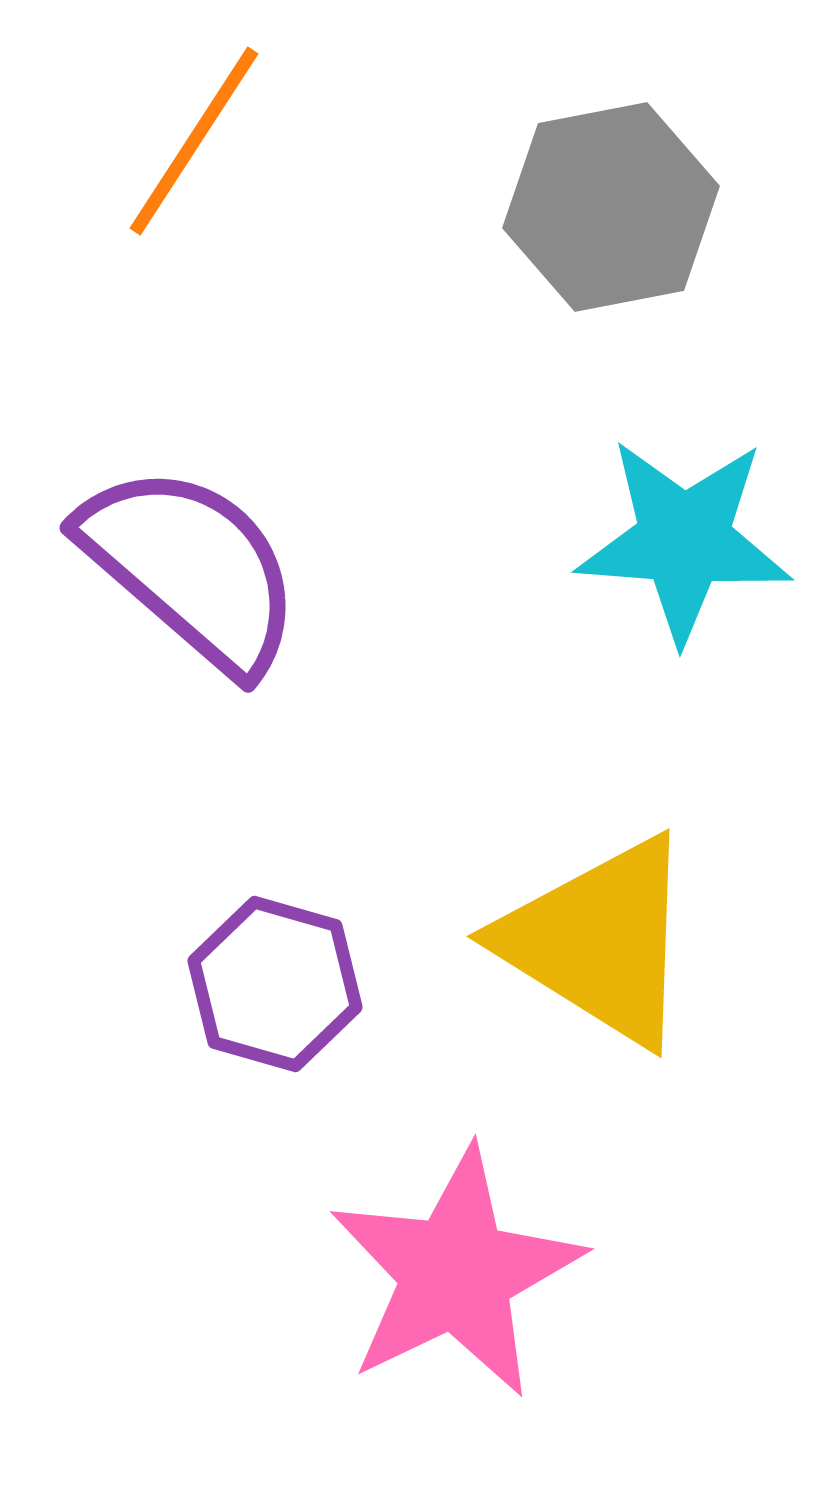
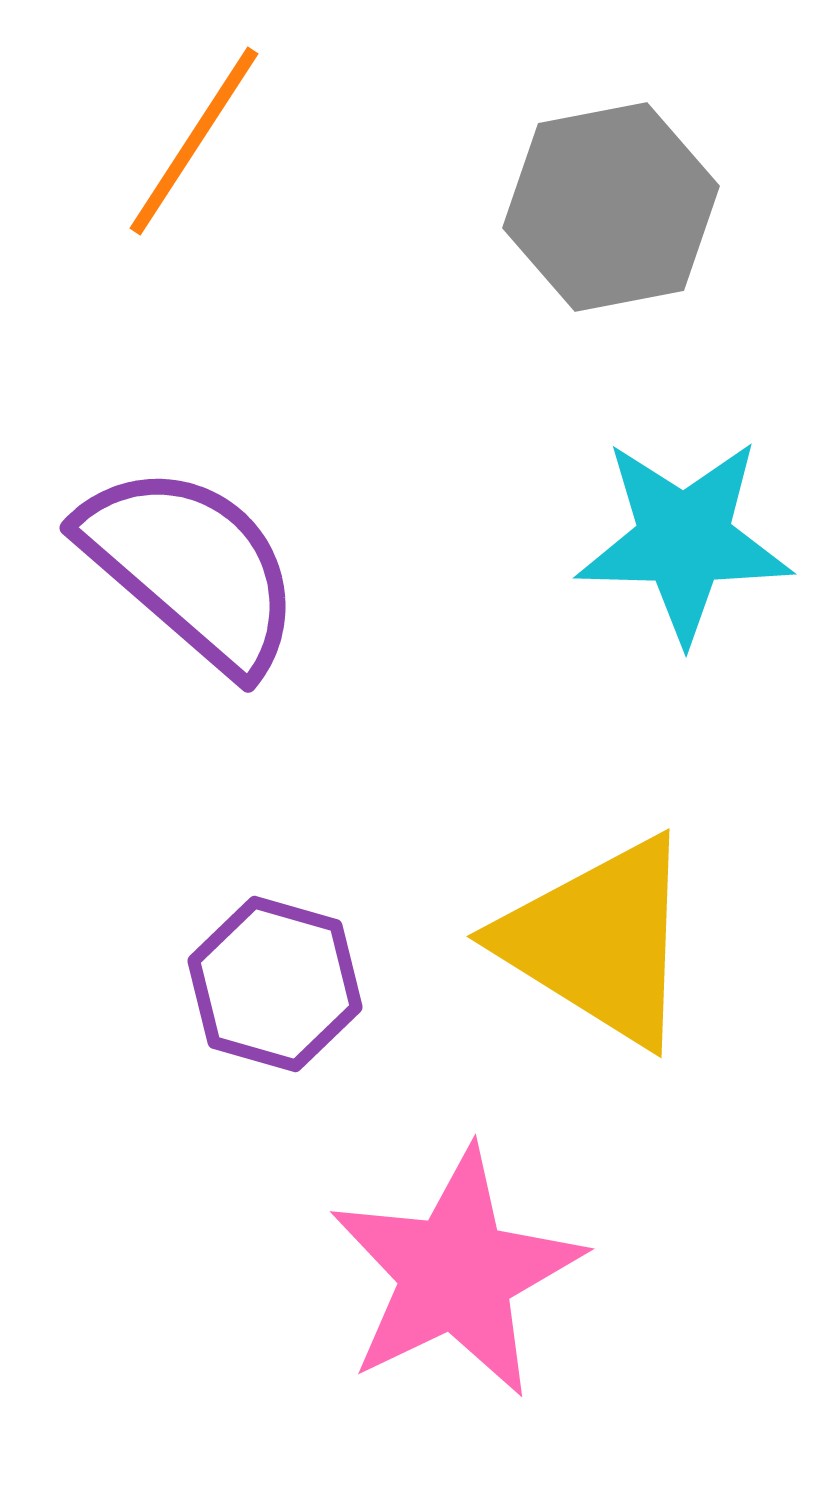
cyan star: rotated 3 degrees counterclockwise
